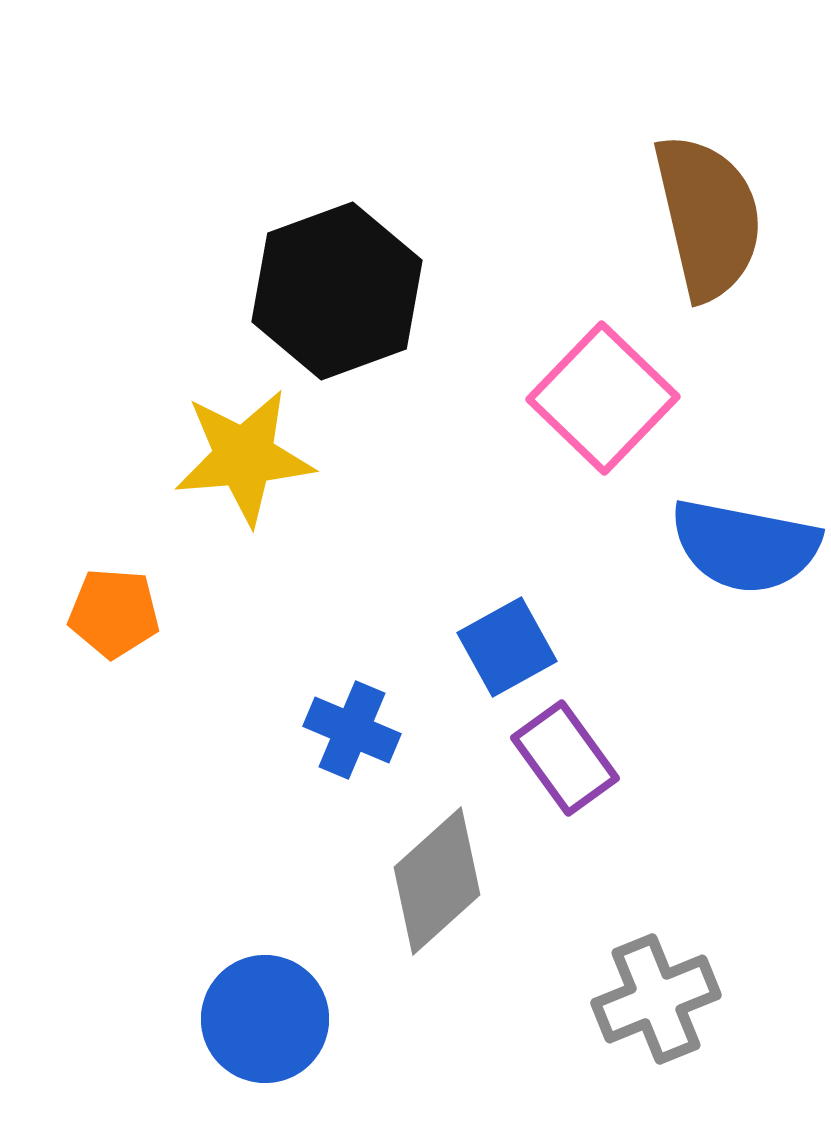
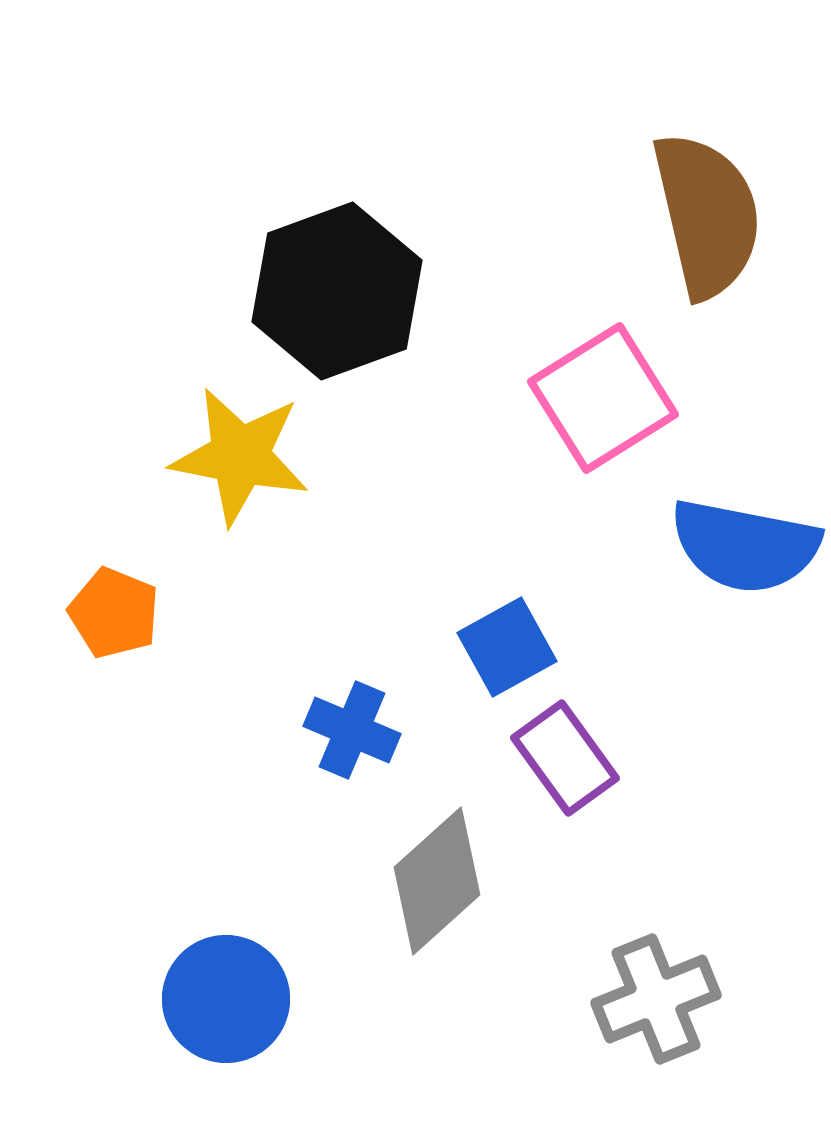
brown semicircle: moved 1 px left, 2 px up
pink square: rotated 14 degrees clockwise
yellow star: moved 4 px left, 1 px up; rotated 16 degrees clockwise
orange pentagon: rotated 18 degrees clockwise
blue circle: moved 39 px left, 20 px up
